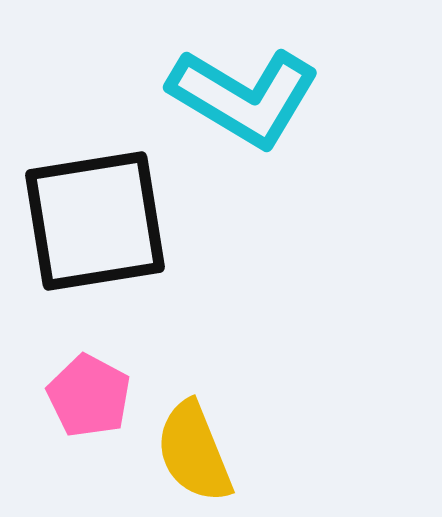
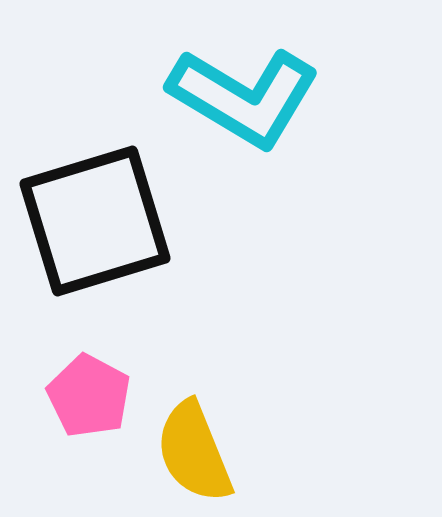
black square: rotated 8 degrees counterclockwise
